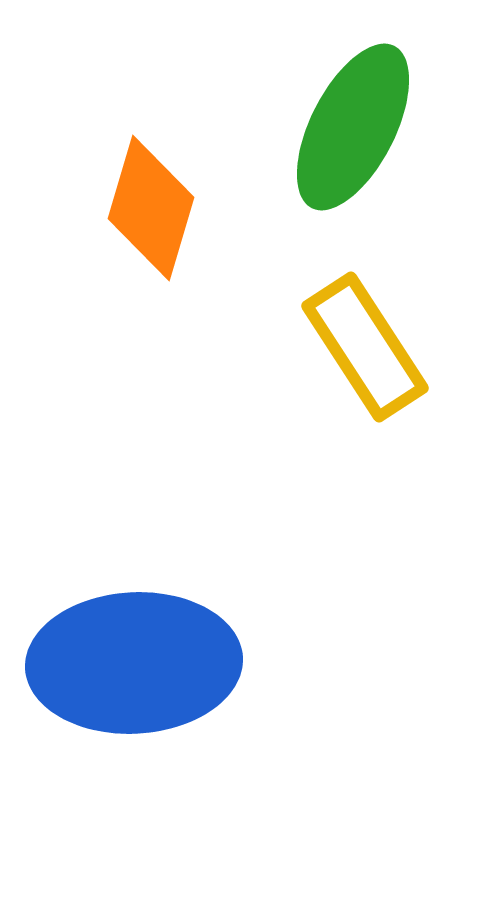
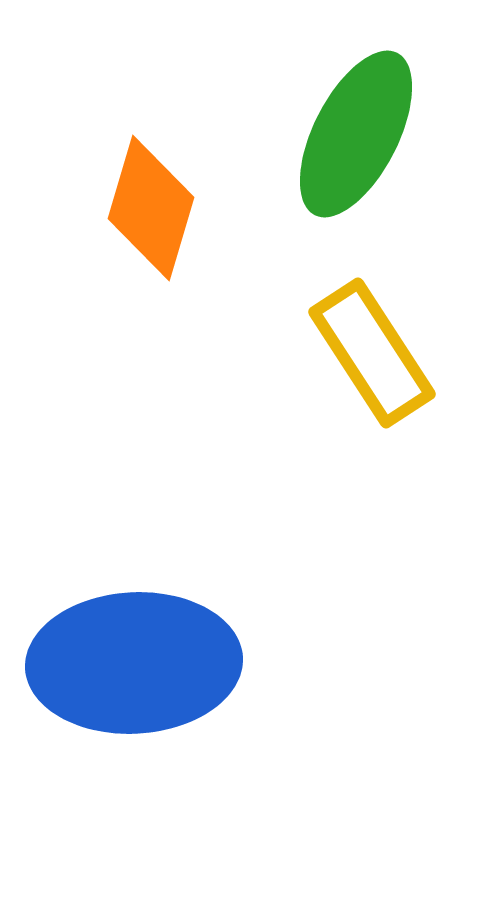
green ellipse: moved 3 px right, 7 px down
yellow rectangle: moved 7 px right, 6 px down
